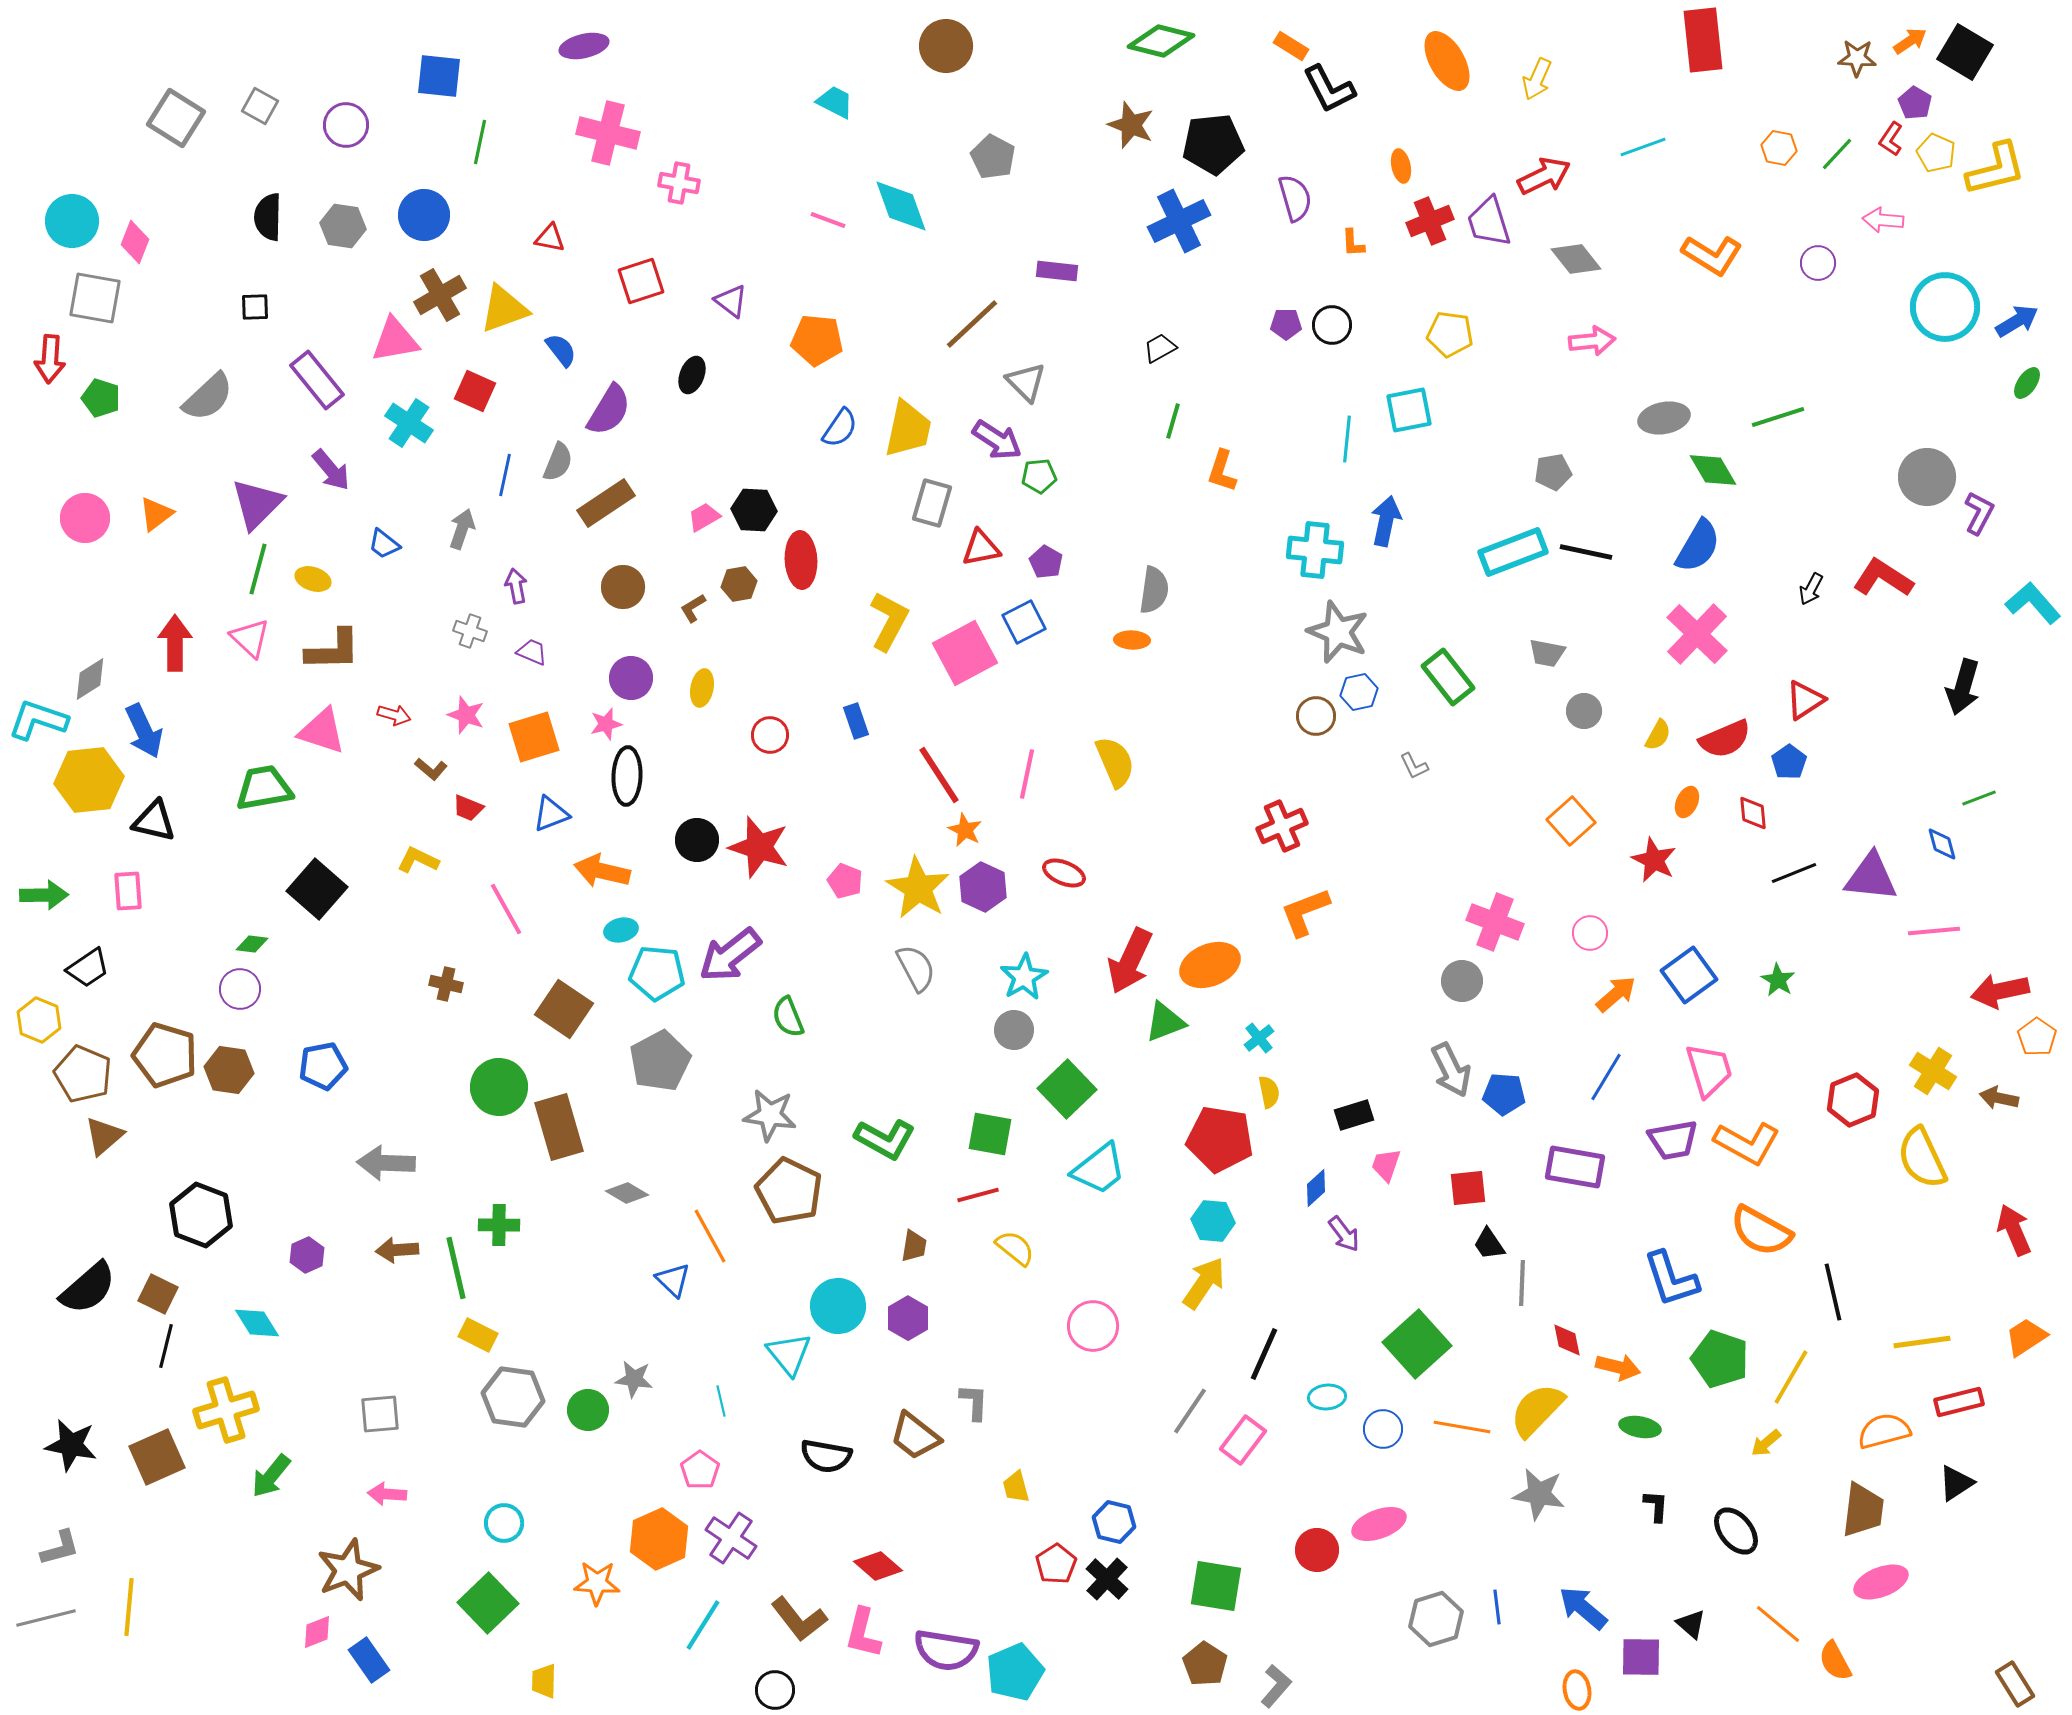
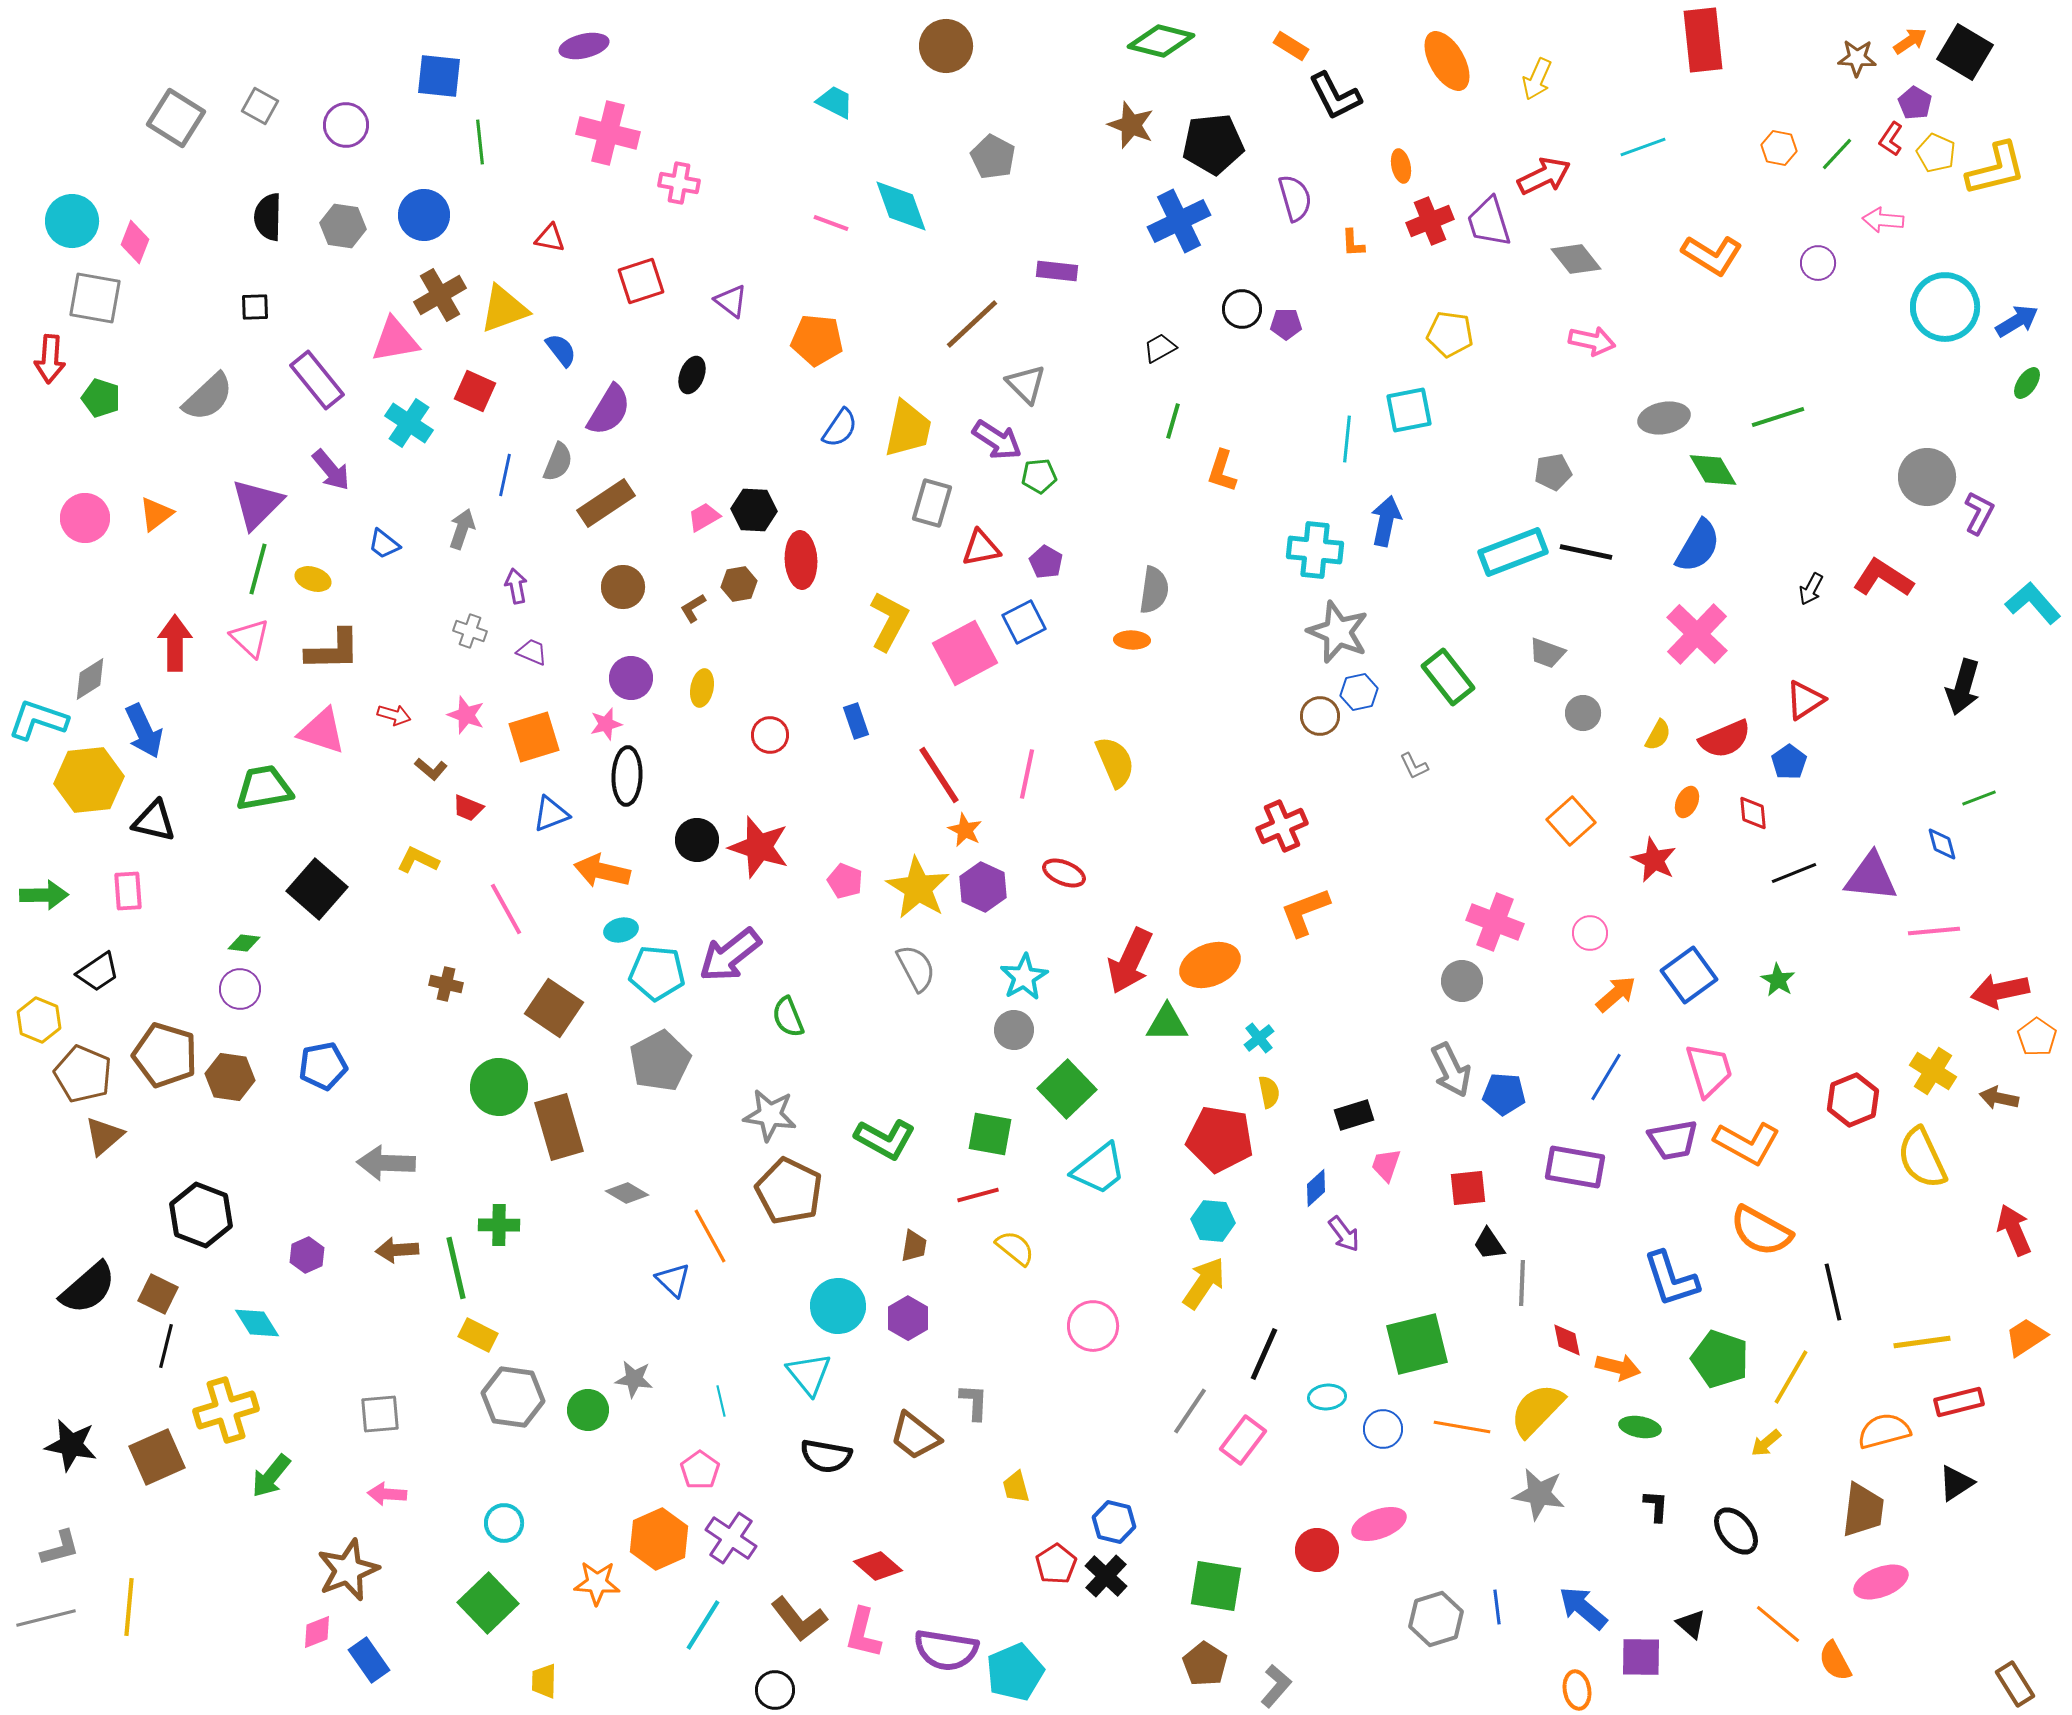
black L-shape at (1329, 89): moved 6 px right, 7 px down
green line at (480, 142): rotated 18 degrees counterclockwise
pink line at (828, 220): moved 3 px right, 3 px down
black circle at (1332, 325): moved 90 px left, 16 px up
pink arrow at (1592, 341): rotated 18 degrees clockwise
gray triangle at (1026, 382): moved 2 px down
gray trapezoid at (1547, 653): rotated 9 degrees clockwise
gray circle at (1584, 711): moved 1 px left, 2 px down
brown circle at (1316, 716): moved 4 px right
green diamond at (252, 944): moved 8 px left, 1 px up
black trapezoid at (88, 968): moved 10 px right, 4 px down
brown square at (564, 1009): moved 10 px left, 1 px up
green triangle at (1165, 1022): moved 2 px right, 1 px down; rotated 21 degrees clockwise
brown hexagon at (229, 1070): moved 1 px right, 7 px down
green square at (1417, 1344): rotated 28 degrees clockwise
cyan triangle at (789, 1354): moved 20 px right, 20 px down
black cross at (1107, 1579): moved 1 px left, 3 px up
